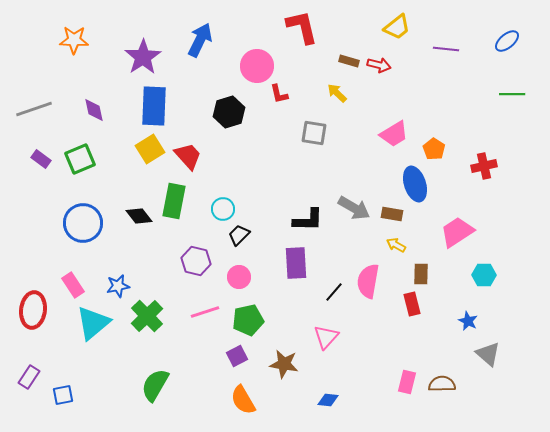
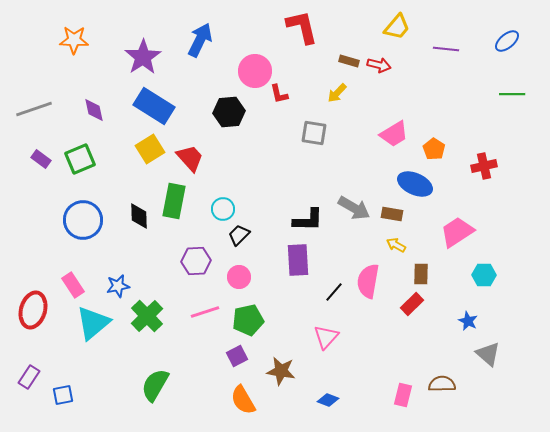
yellow trapezoid at (397, 27): rotated 12 degrees counterclockwise
pink circle at (257, 66): moved 2 px left, 5 px down
yellow arrow at (337, 93): rotated 90 degrees counterclockwise
blue rectangle at (154, 106): rotated 60 degrees counterclockwise
black hexagon at (229, 112): rotated 12 degrees clockwise
red trapezoid at (188, 156): moved 2 px right, 2 px down
blue ellipse at (415, 184): rotated 48 degrees counterclockwise
black diamond at (139, 216): rotated 36 degrees clockwise
blue circle at (83, 223): moved 3 px up
purple hexagon at (196, 261): rotated 16 degrees counterclockwise
purple rectangle at (296, 263): moved 2 px right, 3 px up
red rectangle at (412, 304): rotated 60 degrees clockwise
red ellipse at (33, 310): rotated 9 degrees clockwise
brown star at (284, 364): moved 3 px left, 7 px down
pink rectangle at (407, 382): moved 4 px left, 13 px down
blue diamond at (328, 400): rotated 15 degrees clockwise
